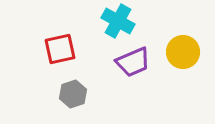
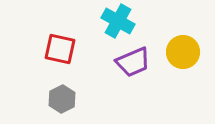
red square: rotated 24 degrees clockwise
gray hexagon: moved 11 px left, 5 px down; rotated 8 degrees counterclockwise
